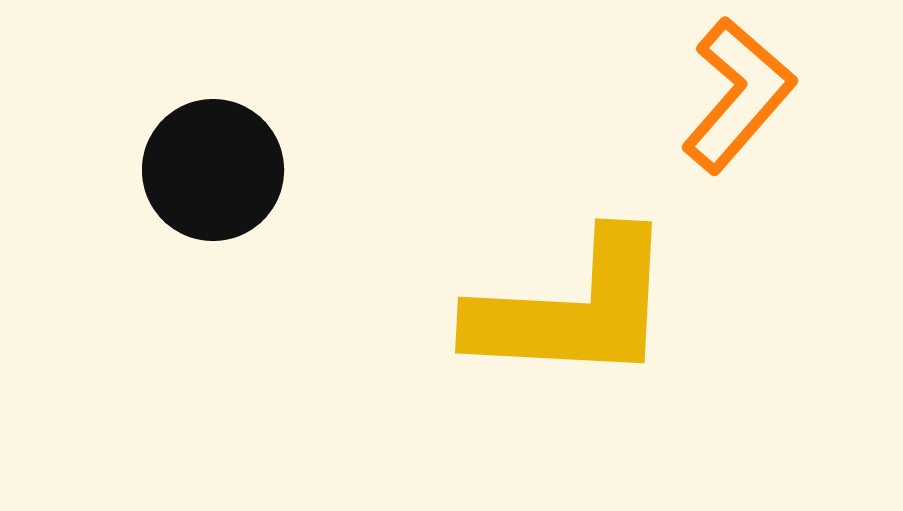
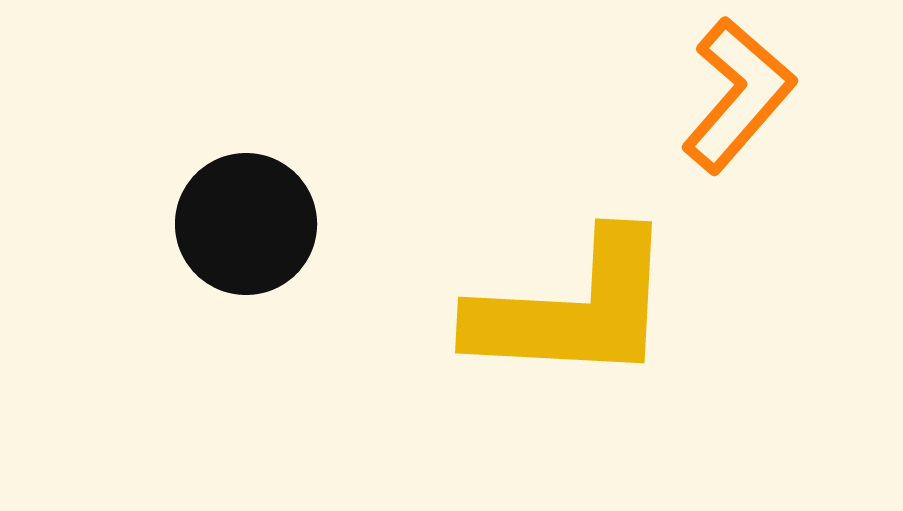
black circle: moved 33 px right, 54 px down
